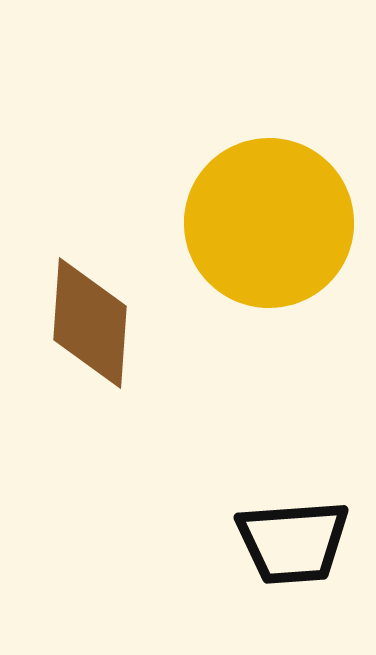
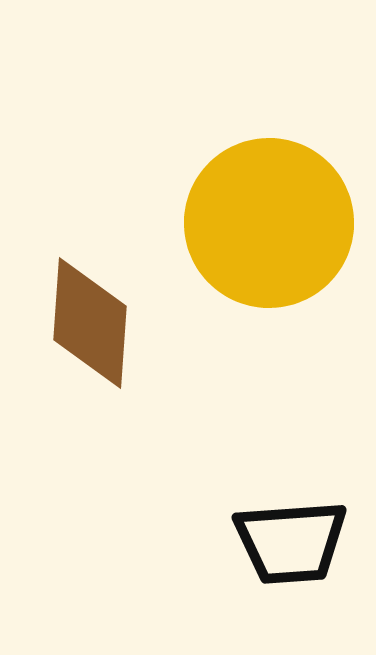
black trapezoid: moved 2 px left
